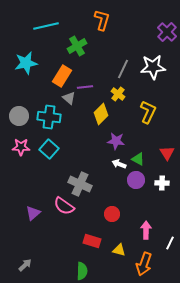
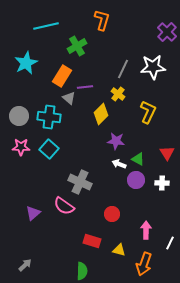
cyan star: rotated 15 degrees counterclockwise
gray cross: moved 2 px up
